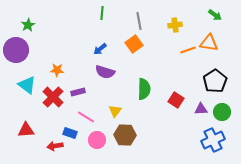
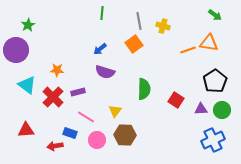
yellow cross: moved 12 px left, 1 px down; rotated 24 degrees clockwise
green circle: moved 2 px up
